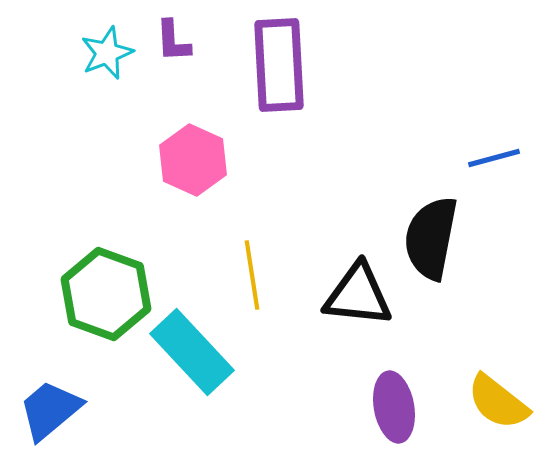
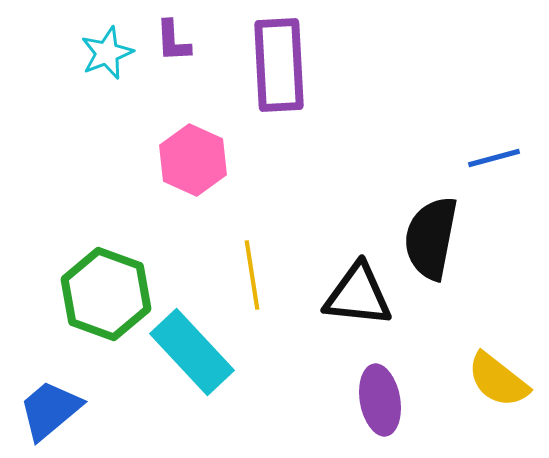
yellow semicircle: moved 22 px up
purple ellipse: moved 14 px left, 7 px up
